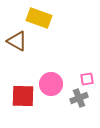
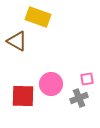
yellow rectangle: moved 1 px left, 1 px up
